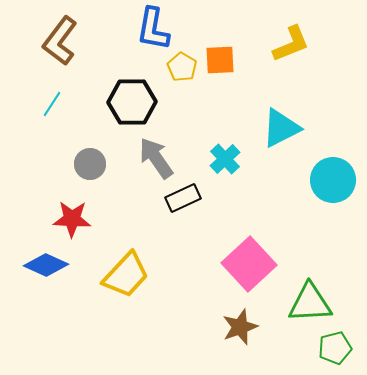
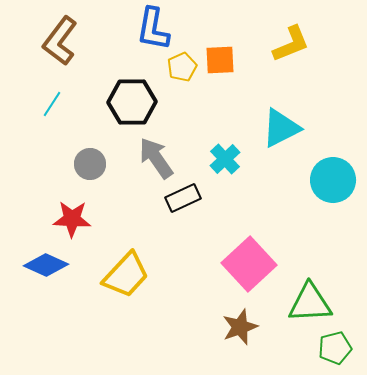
yellow pentagon: rotated 16 degrees clockwise
